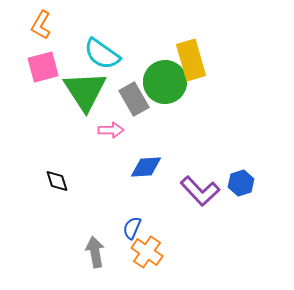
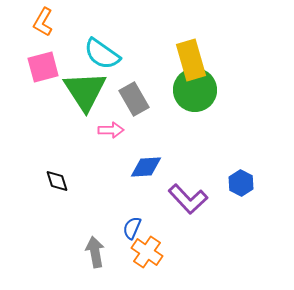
orange L-shape: moved 2 px right, 3 px up
green circle: moved 30 px right, 8 px down
blue hexagon: rotated 15 degrees counterclockwise
purple L-shape: moved 12 px left, 8 px down
